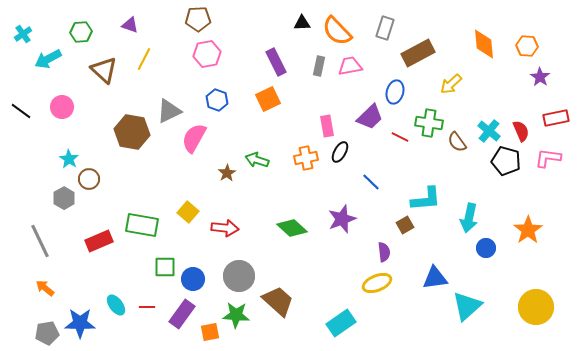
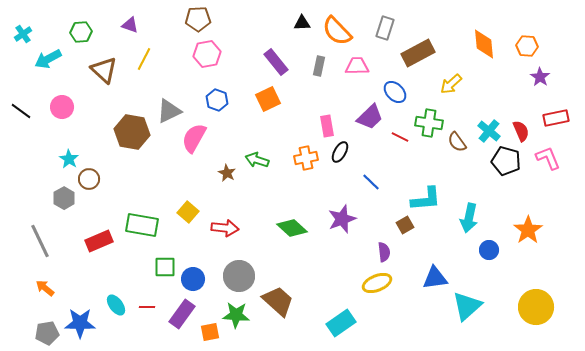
purple rectangle at (276, 62): rotated 12 degrees counterclockwise
pink trapezoid at (350, 66): moved 7 px right; rotated 10 degrees clockwise
blue ellipse at (395, 92): rotated 60 degrees counterclockwise
pink L-shape at (548, 158): rotated 60 degrees clockwise
brown star at (227, 173): rotated 12 degrees counterclockwise
blue circle at (486, 248): moved 3 px right, 2 px down
